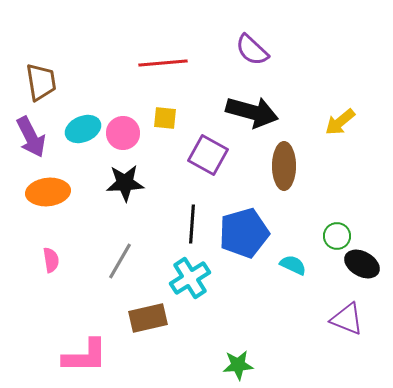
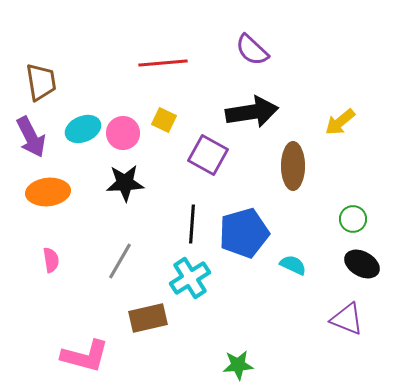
black arrow: rotated 24 degrees counterclockwise
yellow square: moved 1 px left, 2 px down; rotated 20 degrees clockwise
brown ellipse: moved 9 px right
green circle: moved 16 px right, 17 px up
pink L-shape: rotated 15 degrees clockwise
